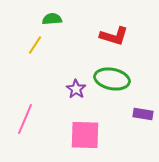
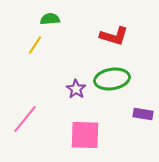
green semicircle: moved 2 px left
green ellipse: rotated 20 degrees counterclockwise
pink line: rotated 16 degrees clockwise
